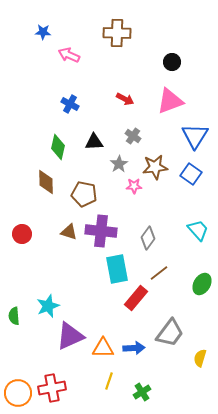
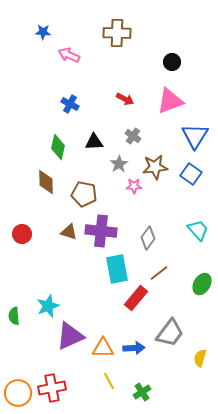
yellow line: rotated 48 degrees counterclockwise
